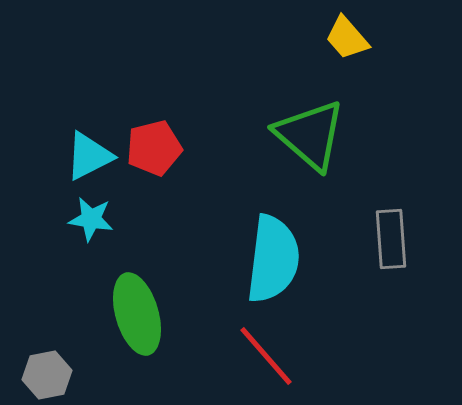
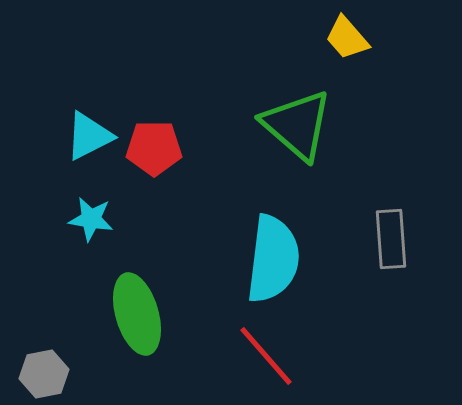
green triangle: moved 13 px left, 10 px up
red pentagon: rotated 14 degrees clockwise
cyan triangle: moved 20 px up
gray hexagon: moved 3 px left, 1 px up
